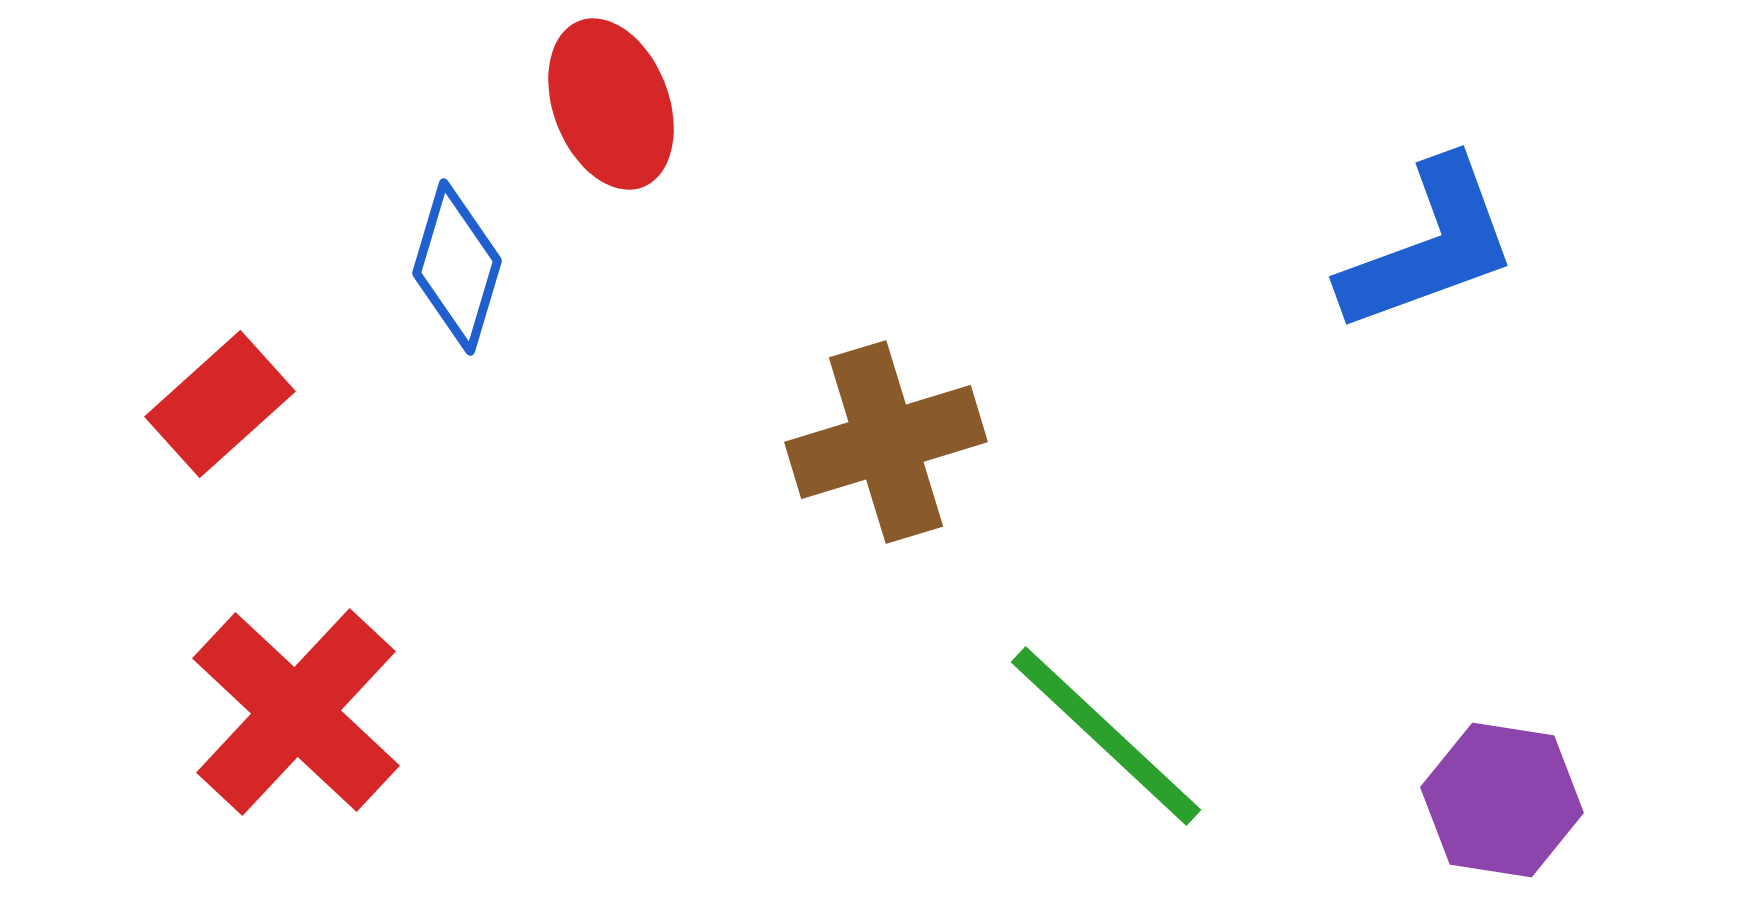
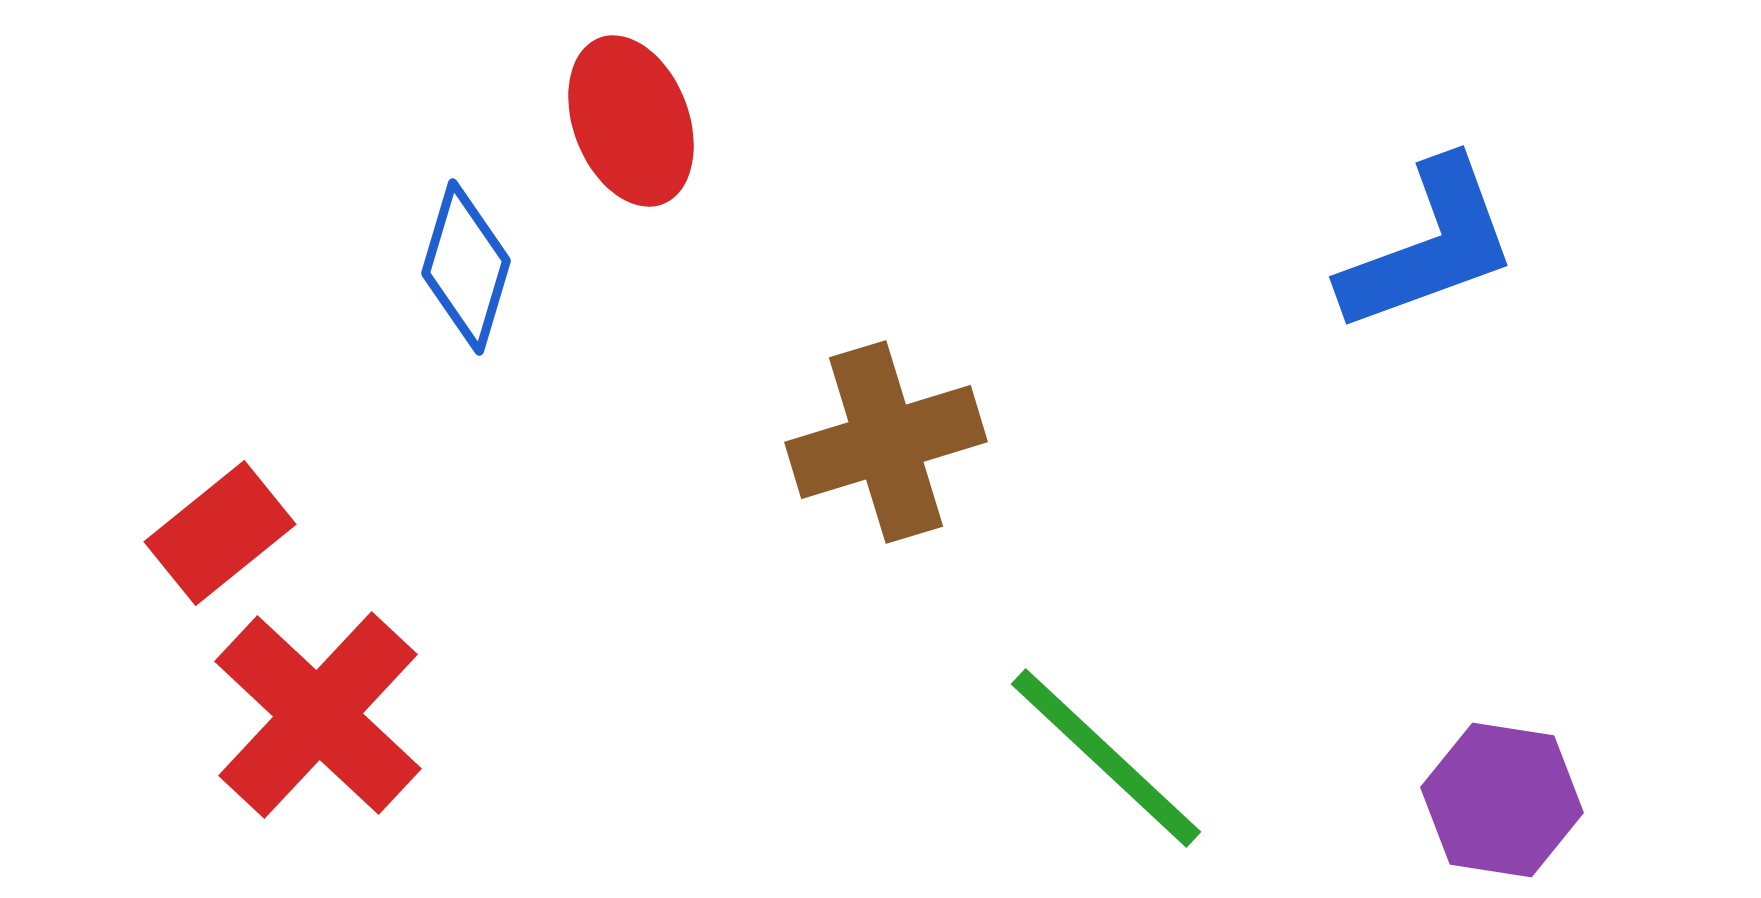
red ellipse: moved 20 px right, 17 px down
blue diamond: moved 9 px right
red rectangle: moved 129 px down; rotated 3 degrees clockwise
red cross: moved 22 px right, 3 px down
green line: moved 22 px down
